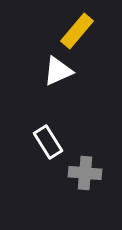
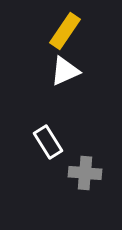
yellow rectangle: moved 12 px left; rotated 6 degrees counterclockwise
white triangle: moved 7 px right
